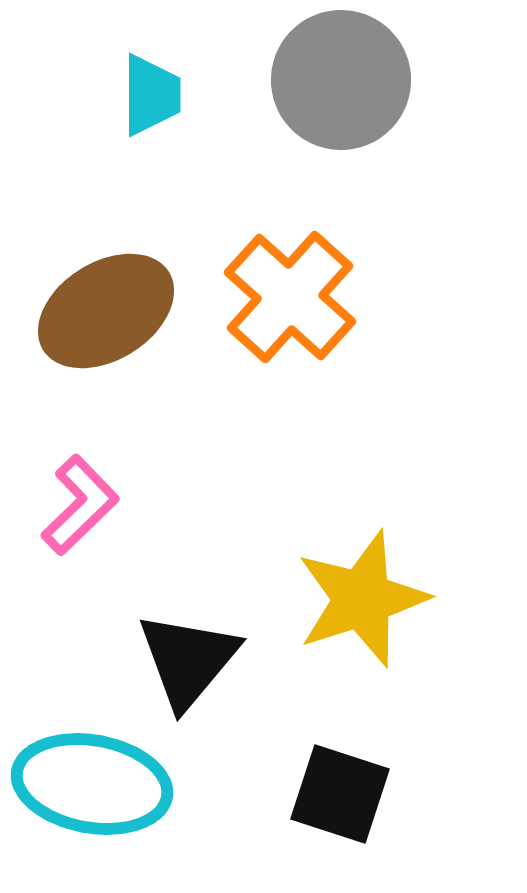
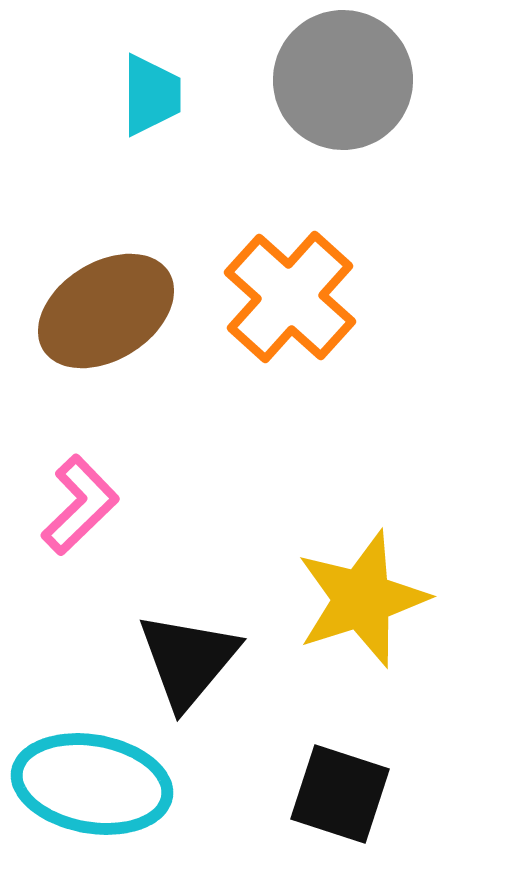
gray circle: moved 2 px right
